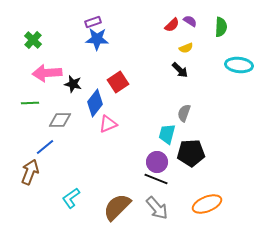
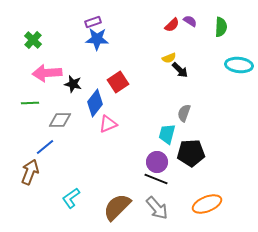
yellow semicircle: moved 17 px left, 10 px down
